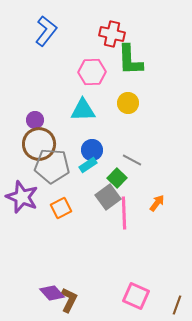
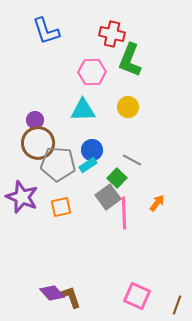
blue L-shape: rotated 124 degrees clockwise
green L-shape: rotated 24 degrees clockwise
yellow circle: moved 4 px down
brown circle: moved 1 px left, 1 px up
gray pentagon: moved 6 px right, 2 px up
orange square: moved 1 px up; rotated 15 degrees clockwise
pink square: moved 1 px right
brown L-shape: moved 1 px right, 3 px up; rotated 45 degrees counterclockwise
